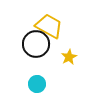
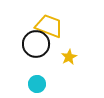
yellow trapezoid: rotated 8 degrees counterclockwise
